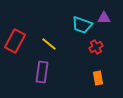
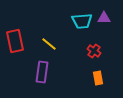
cyan trapezoid: moved 4 px up; rotated 25 degrees counterclockwise
red rectangle: rotated 40 degrees counterclockwise
red cross: moved 2 px left, 4 px down; rotated 24 degrees counterclockwise
